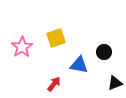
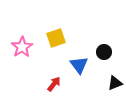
blue triangle: rotated 42 degrees clockwise
